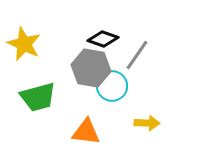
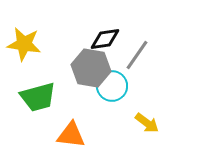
black diamond: moved 2 px right; rotated 28 degrees counterclockwise
yellow star: rotated 16 degrees counterclockwise
yellow arrow: rotated 35 degrees clockwise
orange triangle: moved 15 px left, 3 px down
